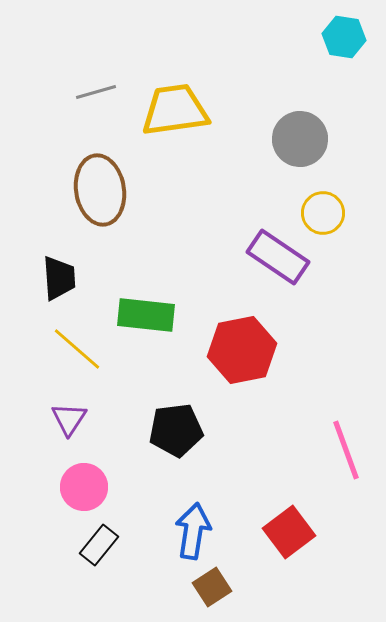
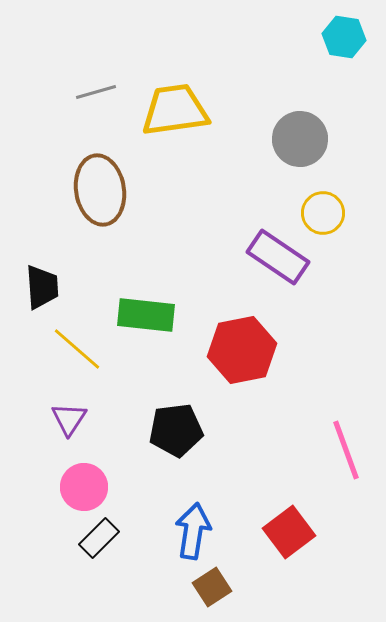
black trapezoid: moved 17 px left, 9 px down
black rectangle: moved 7 px up; rotated 6 degrees clockwise
